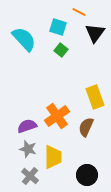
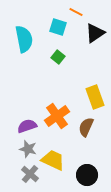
orange line: moved 3 px left
black triangle: rotated 20 degrees clockwise
cyan semicircle: rotated 32 degrees clockwise
green square: moved 3 px left, 7 px down
yellow trapezoid: moved 3 px down; rotated 65 degrees counterclockwise
gray cross: moved 2 px up
